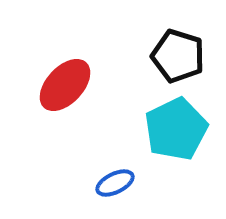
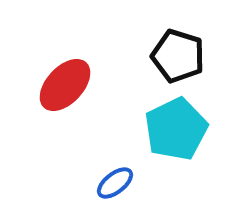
blue ellipse: rotated 12 degrees counterclockwise
